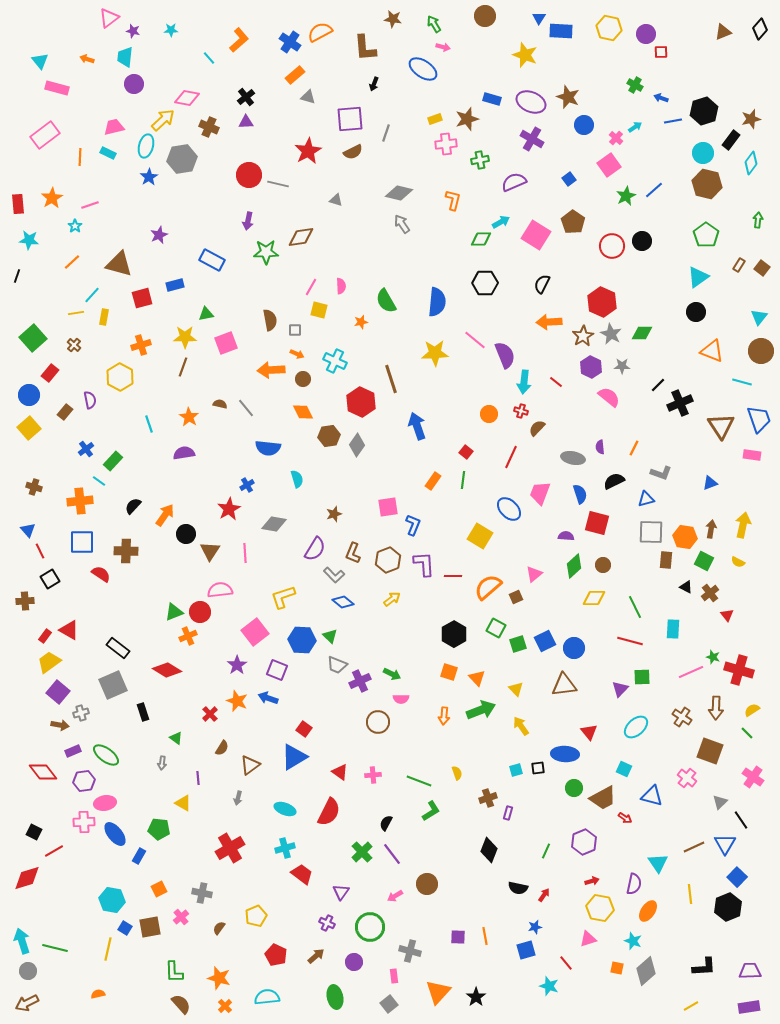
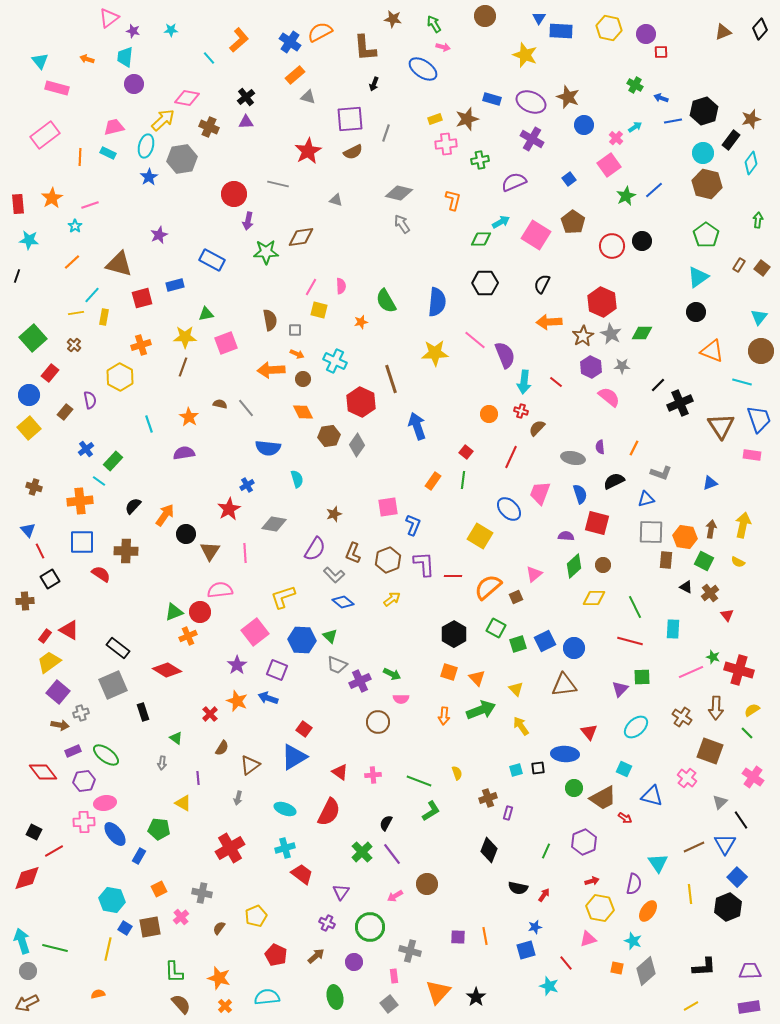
red circle at (249, 175): moved 15 px left, 19 px down
